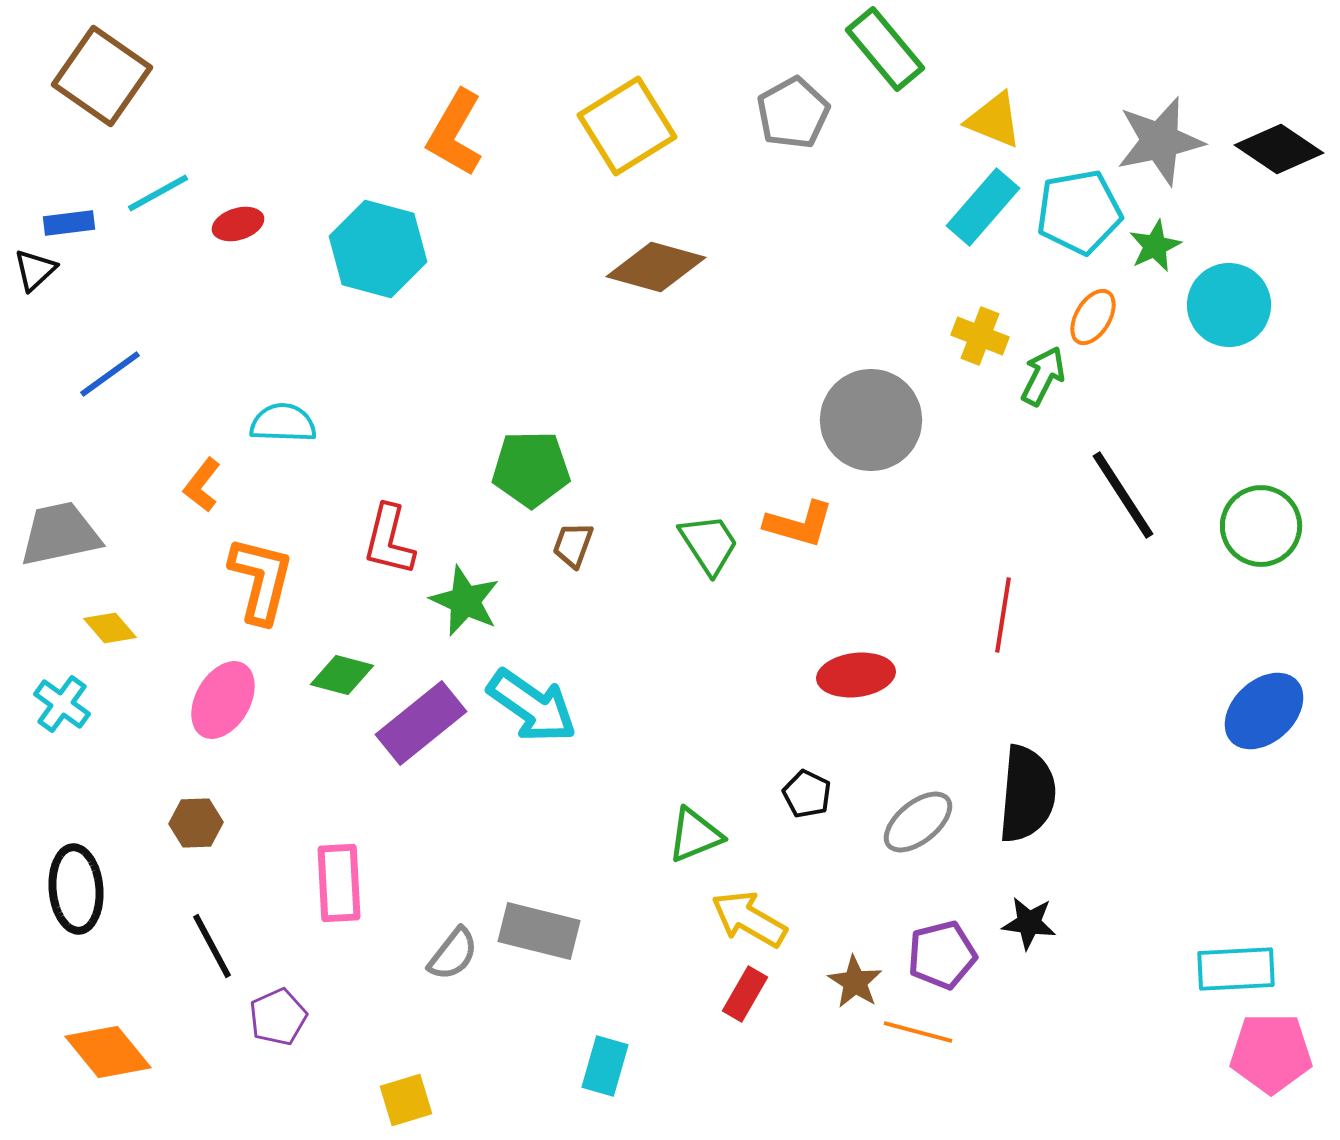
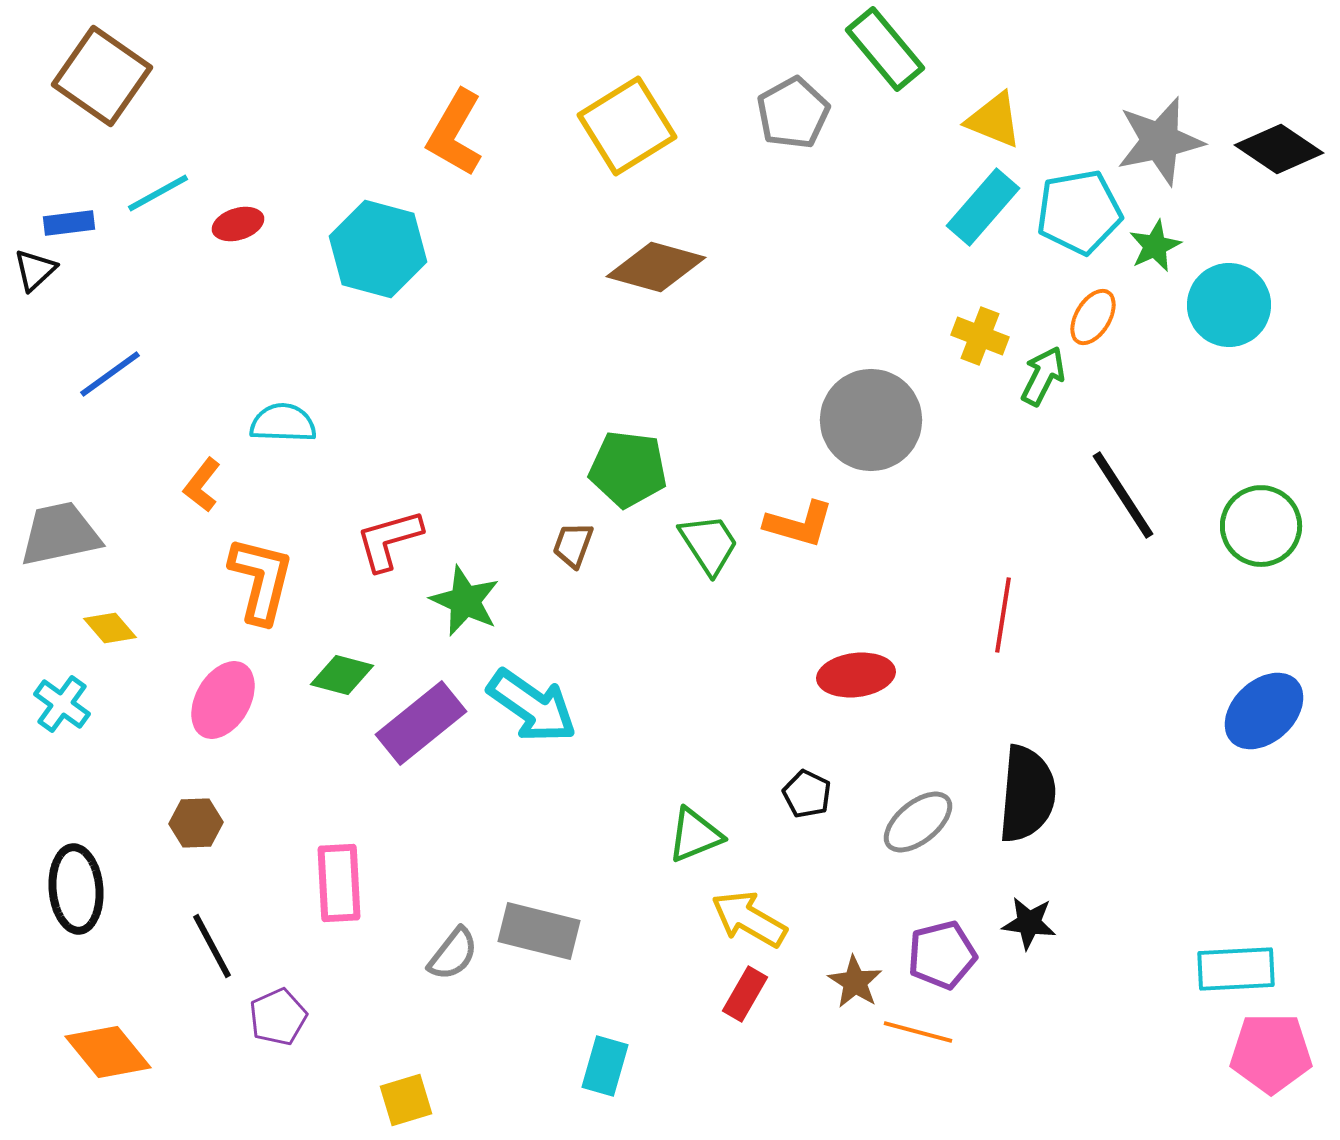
green pentagon at (531, 469): moved 97 px right; rotated 8 degrees clockwise
red L-shape at (389, 540): rotated 60 degrees clockwise
